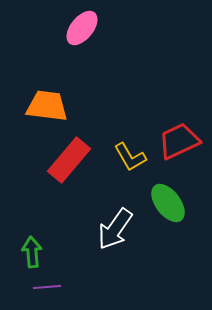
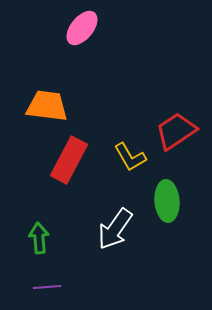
red trapezoid: moved 3 px left, 10 px up; rotated 9 degrees counterclockwise
red rectangle: rotated 12 degrees counterclockwise
green ellipse: moved 1 px left, 2 px up; rotated 33 degrees clockwise
green arrow: moved 7 px right, 14 px up
